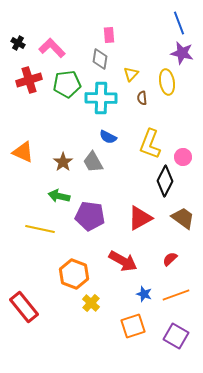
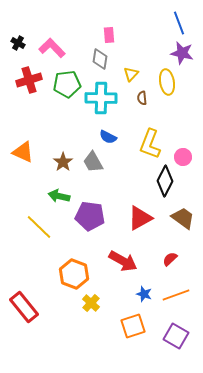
yellow line: moved 1 px left, 2 px up; rotated 32 degrees clockwise
